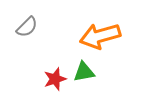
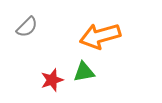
red star: moved 3 px left, 1 px down
